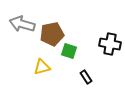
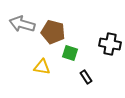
brown pentagon: moved 1 px right, 2 px up; rotated 25 degrees clockwise
green square: moved 1 px right, 2 px down
yellow triangle: rotated 24 degrees clockwise
